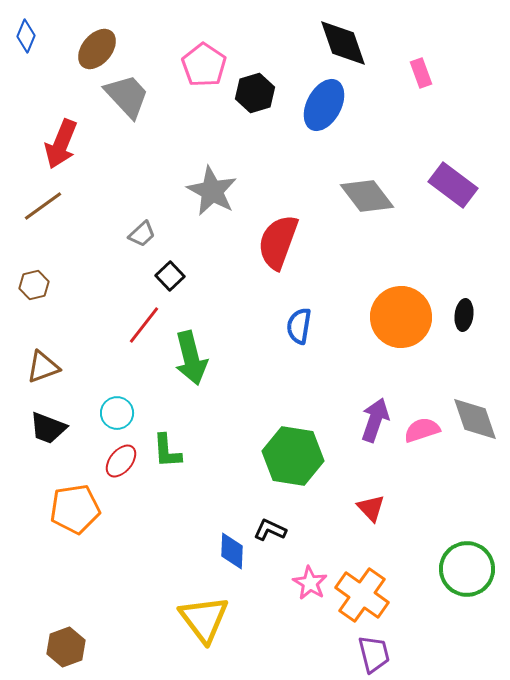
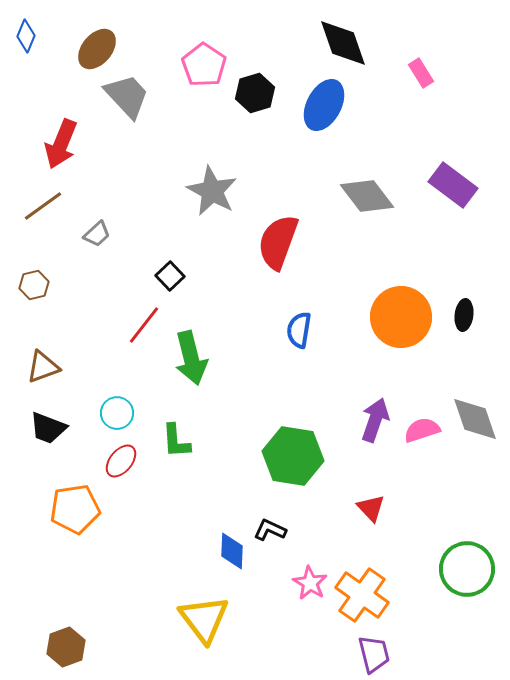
pink rectangle at (421, 73): rotated 12 degrees counterclockwise
gray trapezoid at (142, 234): moved 45 px left
blue semicircle at (299, 326): moved 4 px down
green L-shape at (167, 451): moved 9 px right, 10 px up
